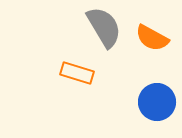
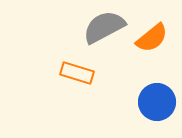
gray semicircle: rotated 87 degrees counterclockwise
orange semicircle: rotated 68 degrees counterclockwise
